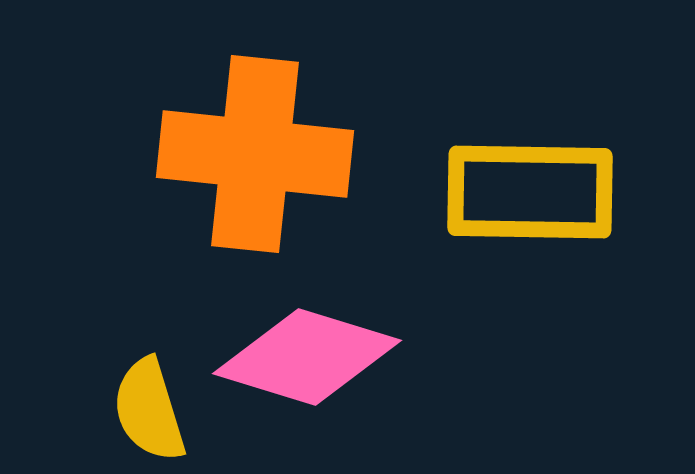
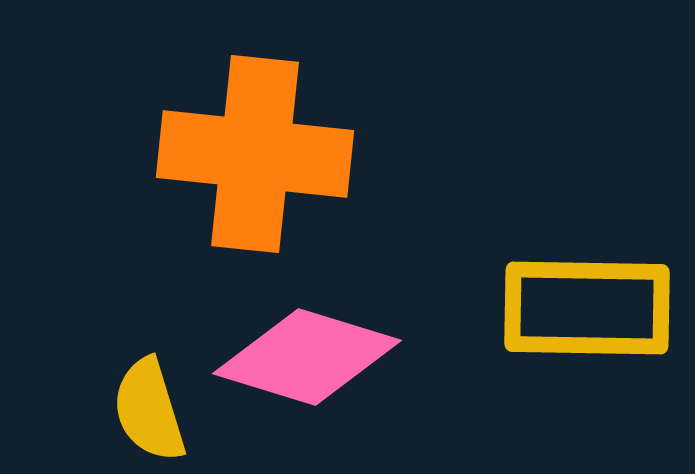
yellow rectangle: moved 57 px right, 116 px down
